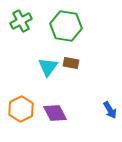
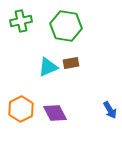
green cross: rotated 15 degrees clockwise
brown rectangle: rotated 21 degrees counterclockwise
cyan triangle: rotated 30 degrees clockwise
